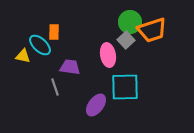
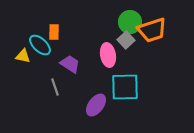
purple trapezoid: moved 3 px up; rotated 25 degrees clockwise
